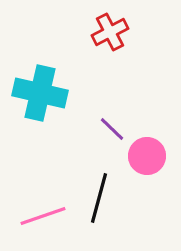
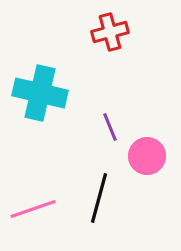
red cross: rotated 12 degrees clockwise
purple line: moved 2 px left, 2 px up; rotated 24 degrees clockwise
pink line: moved 10 px left, 7 px up
